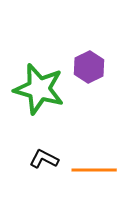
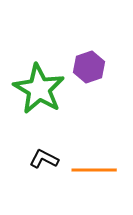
purple hexagon: rotated 8 degrees clockwise
green star: rotated 15 degrees clockwise
